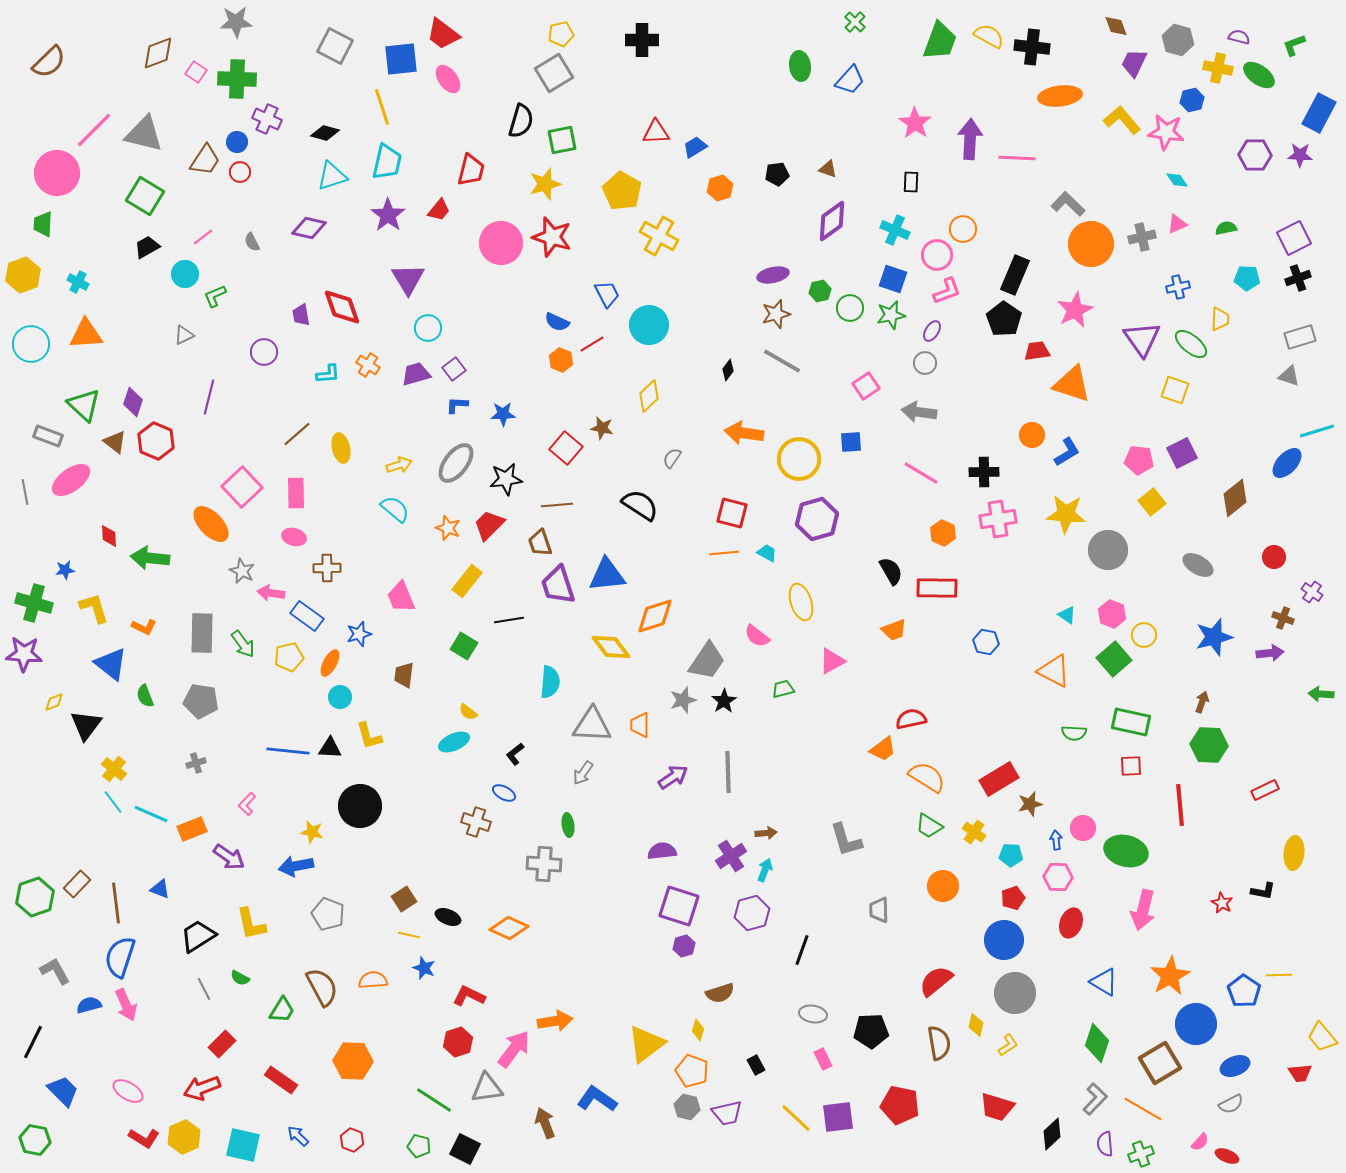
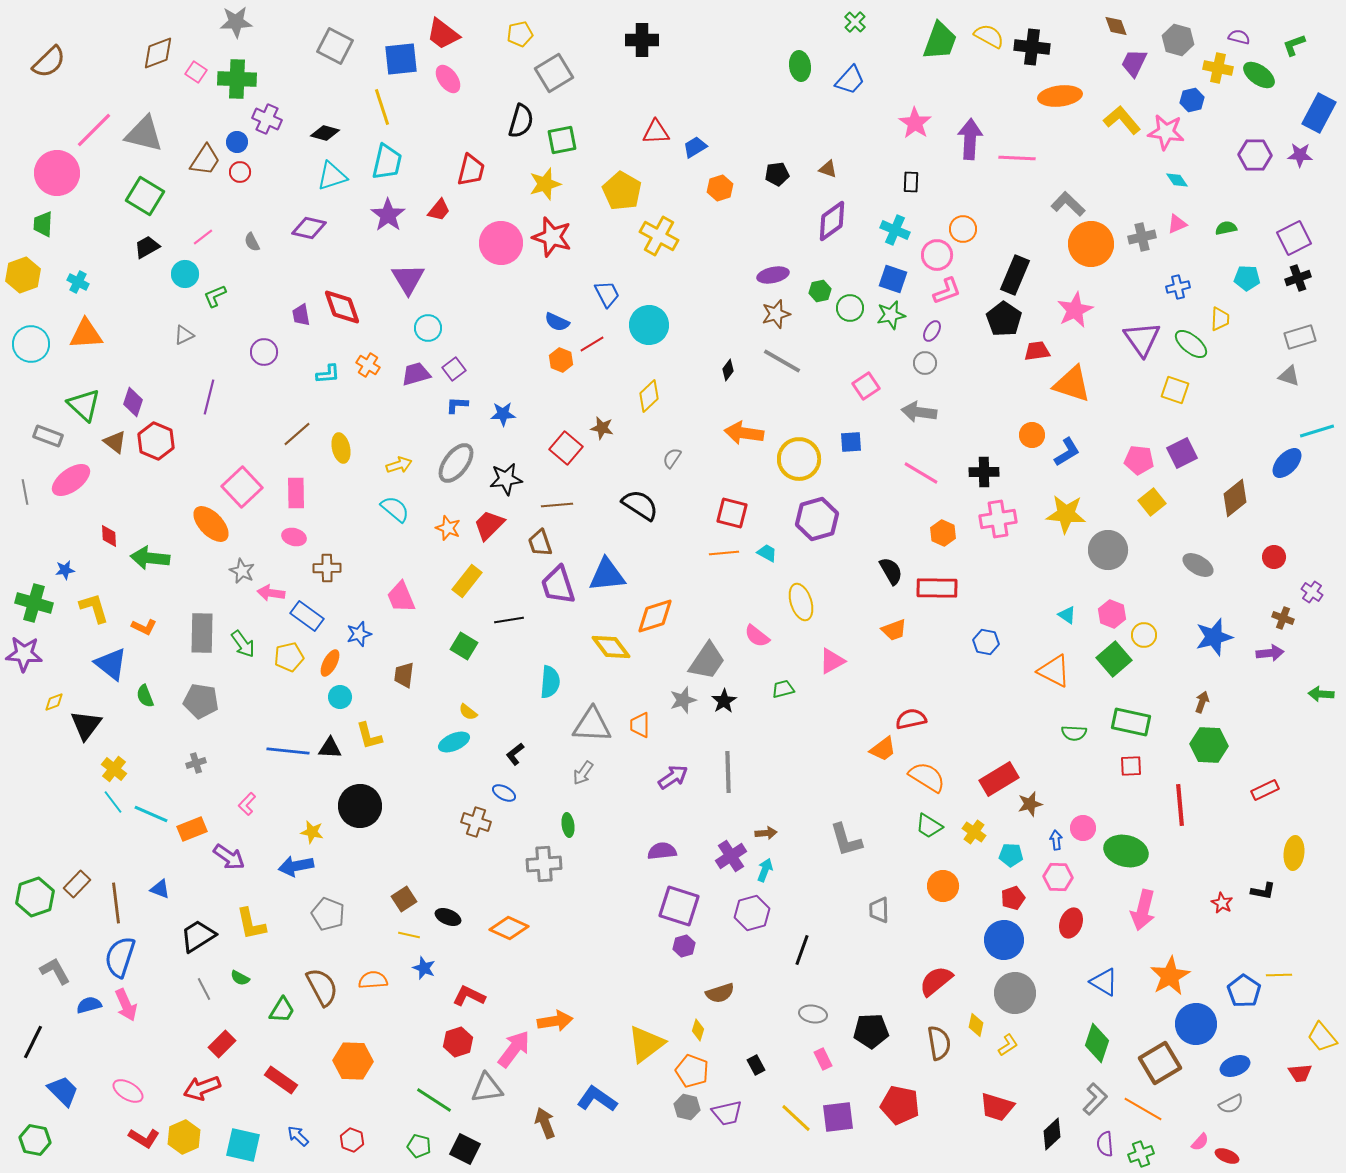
yellow pentagon at (561, 34): moved 41 px left
gray cross at (544, 864): rotated 8 degrees counterclockwise
